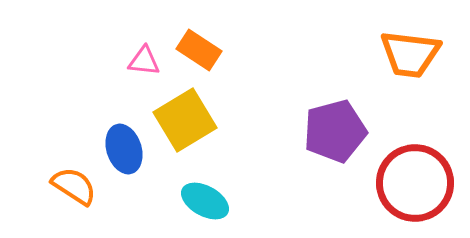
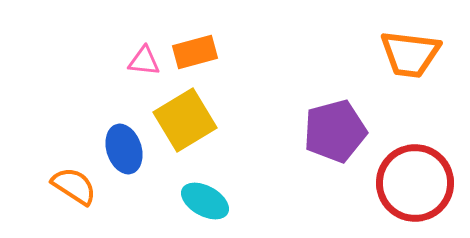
orange rectangle: moved 4 px left, 2 px down; rotated 48 degrees counterclockwise
